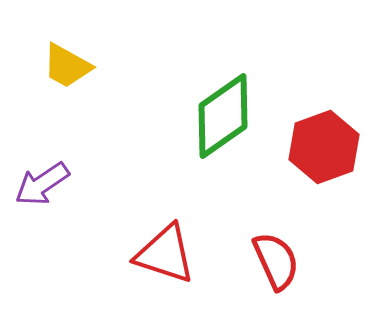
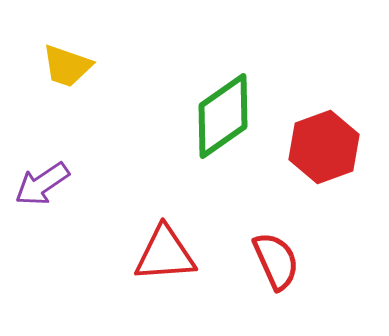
yellow trapezoid: rotated 10 degrees counterclockwise
red triangle: rotated 22 degrees counterclockwise
